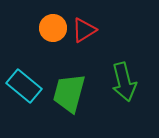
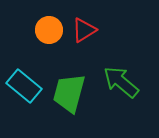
orange circle: moved 4 px left, 2 px down
green arrow: moved 3 px left; rotated 144 degrees clockwise
